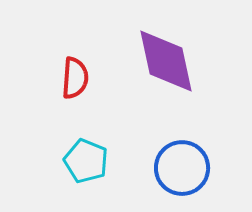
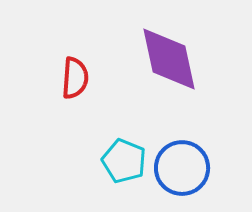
purple diamond: moved 3 px right, 2 px up
cyan pentagon: moved 38 px right
